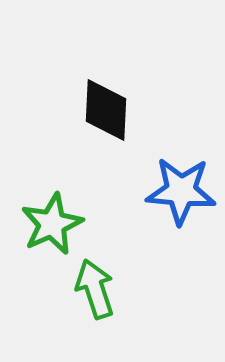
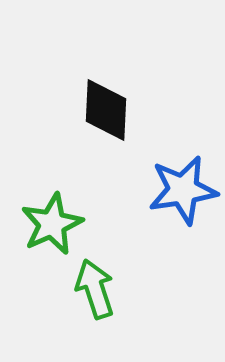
blue star: moved 2 px right, 1 px up; rotated 14 degrees counterclockwise
